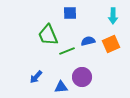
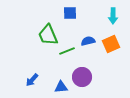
blue arrow: moved 4 px left, 3 px down
